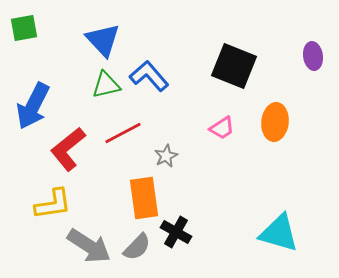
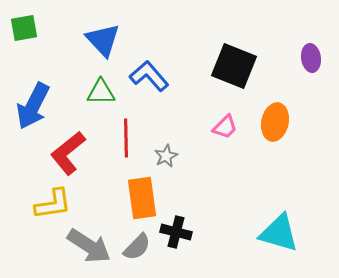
purple ellipse: moved 2 px left, 2 px down
green triangle: moved 5 px left, 7 px down; rotated 12 degrees clockwise
orange ellipse: rotated 6 degrees clockwise
pink trapezoid: moved 3 px right, 1 px up; rotated 12 degrees counterclockwise
red line: moved 3 px right, 5 px down; rotated 63 degrees counterclockwise
red L-shape: moved 4 px down
orange rectangle: moved 2 px left
black cross: rotated 16 degrees counterclockwise
